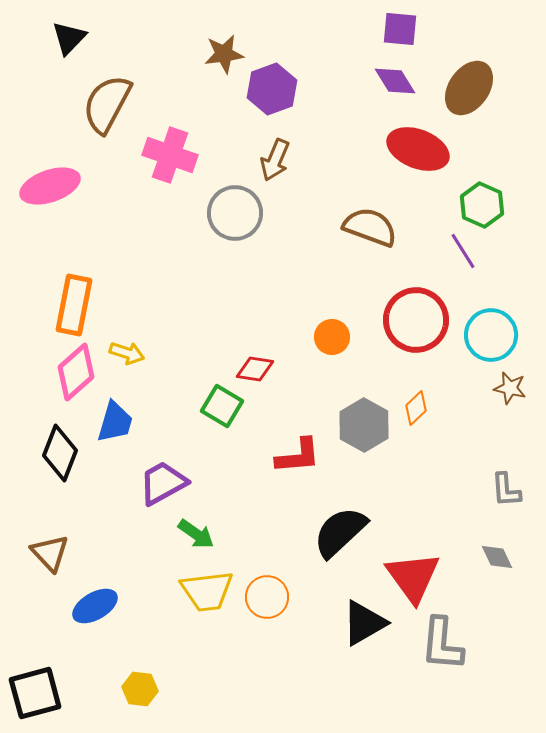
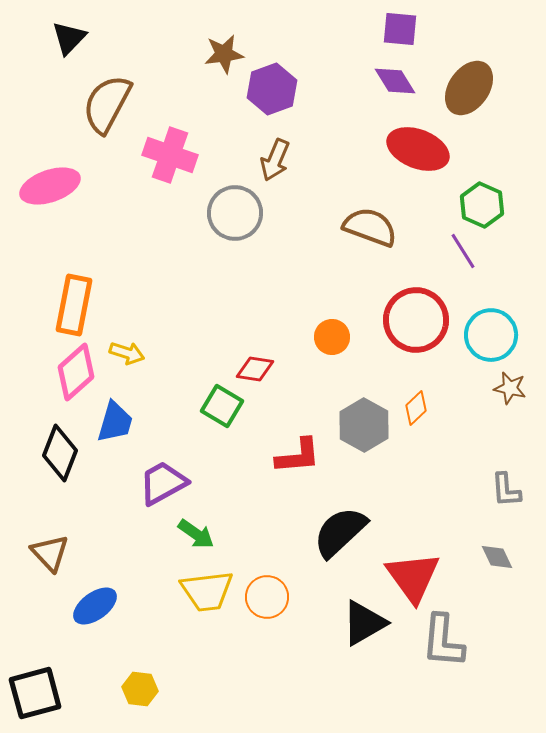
blue ellipse at (95, 606): rotated 6 degrees counterclockwise
gray L-shape at (442, 644): moved 1 px right, 3 px up
